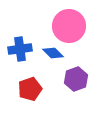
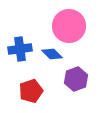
blue diamond: moved 1 px left, 1 px down
red pentagon: moved 1 px right, 2 px down
